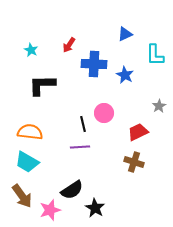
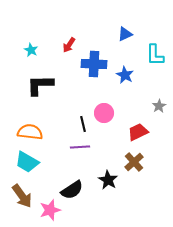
black L-shape: moved 2 px left
brown cross: rotated 30 degrees clockwise
black star: moved 13 px right, 28 px up
